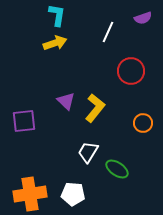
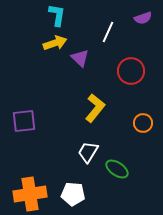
purple triangle: moved 14 px right, 43 px up
